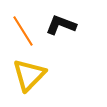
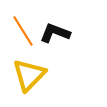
black L-shape: moved 6 px left, 8 px down
